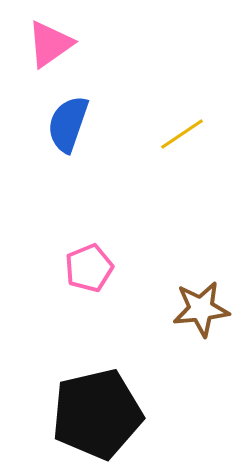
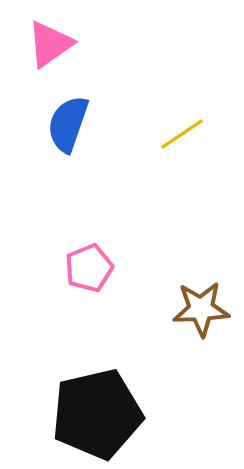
brown star: rotated 4 degrees clockwise
